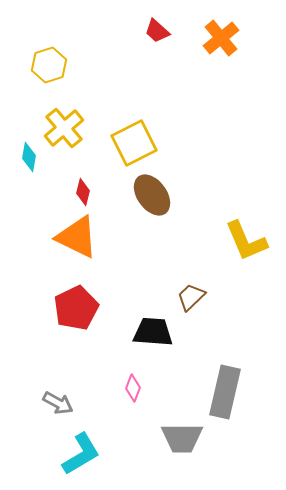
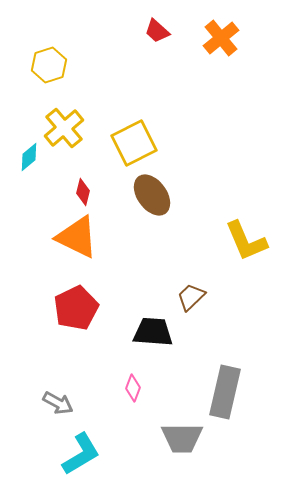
cyan diamond: rotated 40 degrees clockwise
